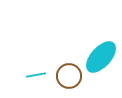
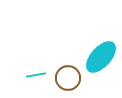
brown circle: moved 1 px left, 2 px down
